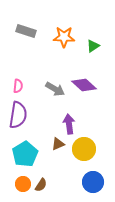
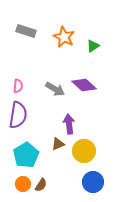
orange star: rotated 25 degrees clockwise
yellow circle: moved 2 px down
cyan pentagon: moved 1 px right, 1 px down
